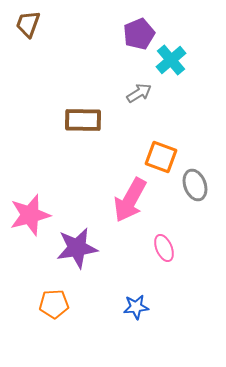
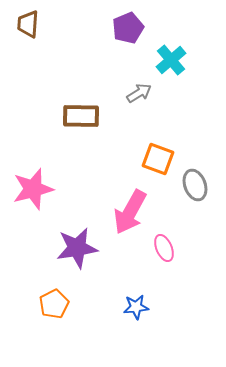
brown trapezoid: rotated 16 degrees counterclockwise
purple pentagon: moved 11 px left, 6 px up
brown rectangle: moved 2 px left, 4 px up
orange square: moved 3 px left, 2 px down
pink arrow: moved 12 px down
pink star: moved 3 px right, 26 px up
orange pentagon: rotated 24 degrees counterclockwise
